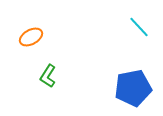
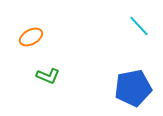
cyan line: moved 1 px up
green L-shape: rotated 100 degrees counterclockwise
